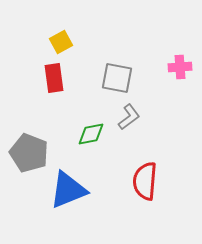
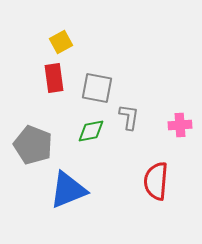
pink cross: moved 58 px down
gray square: moved 20 px left, 10 px down
gray L-shape: rotated 44 degrees counterclockwise
green diamond: moved 3 px up
gray pentagon: moved 4 px right, 8 px up
red semicircle: moved 11 px right
